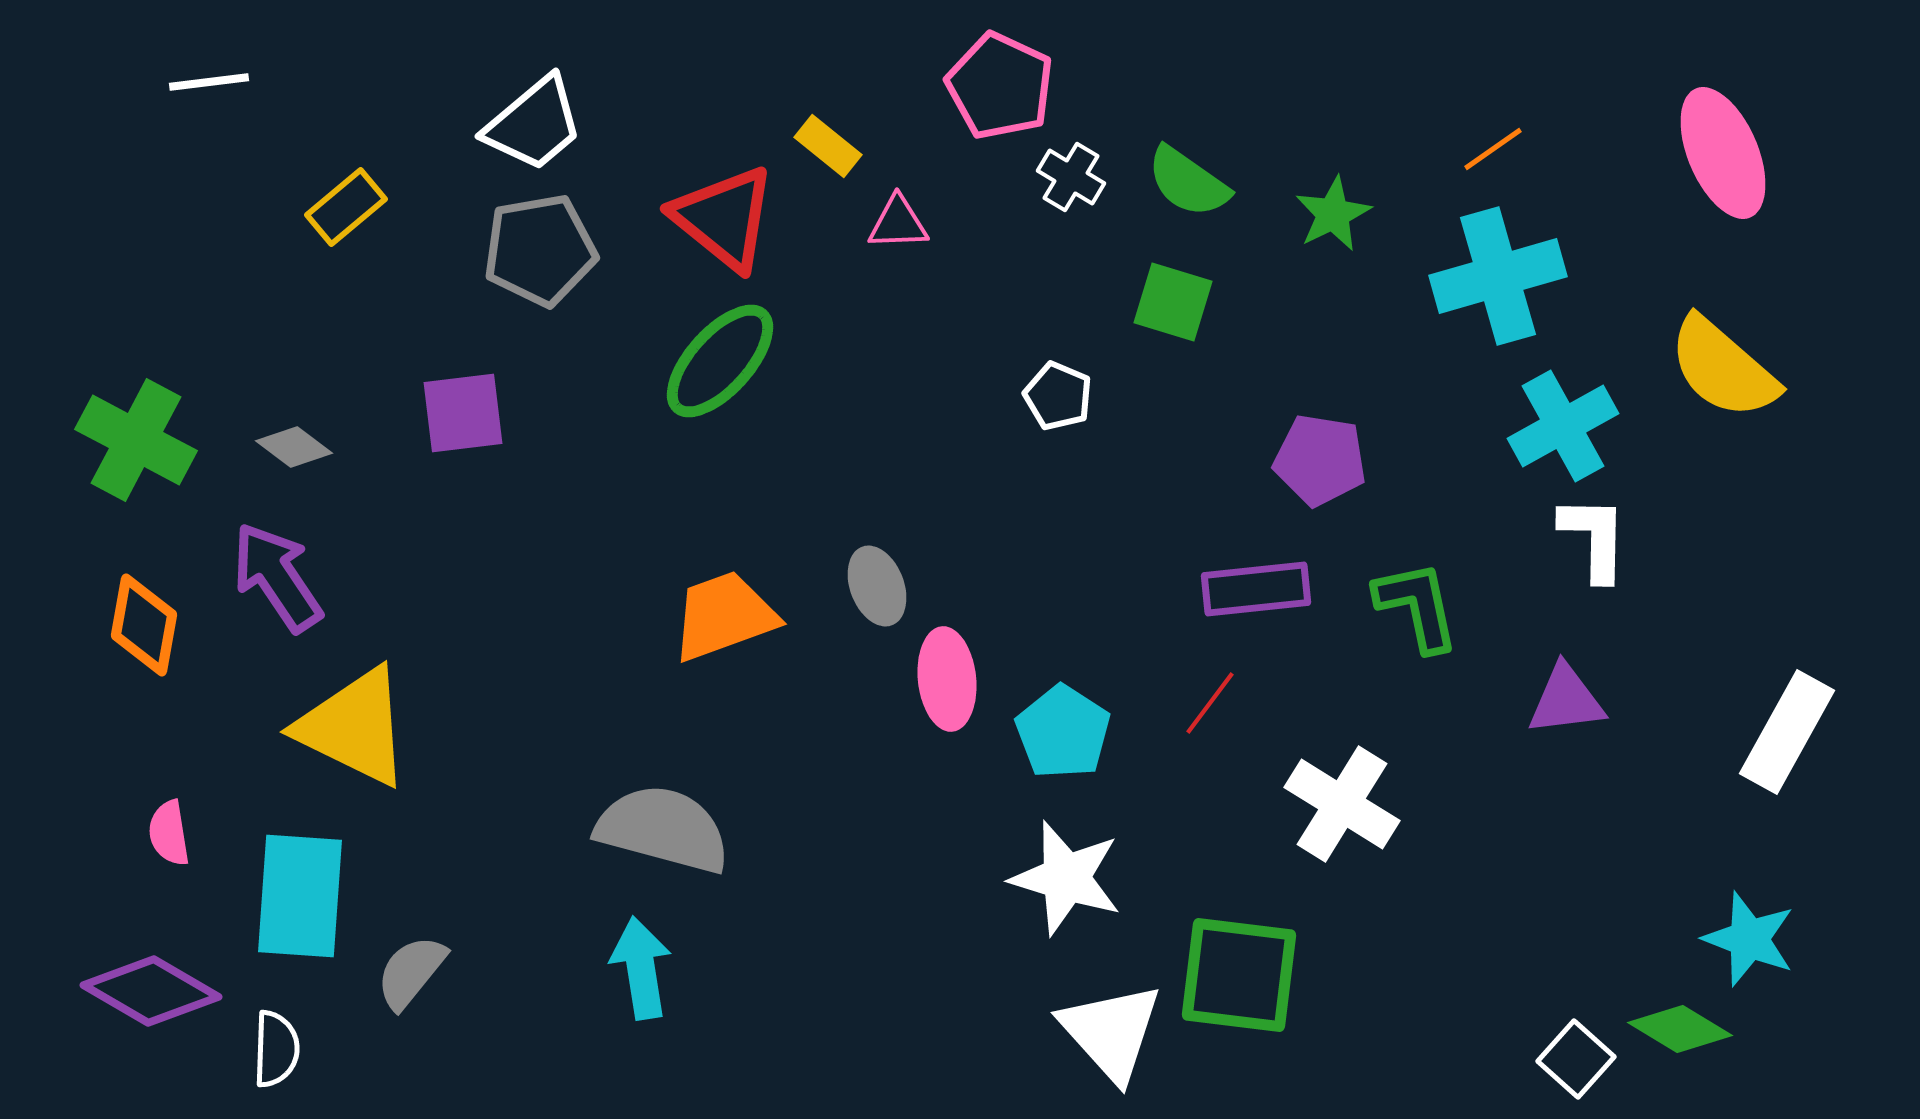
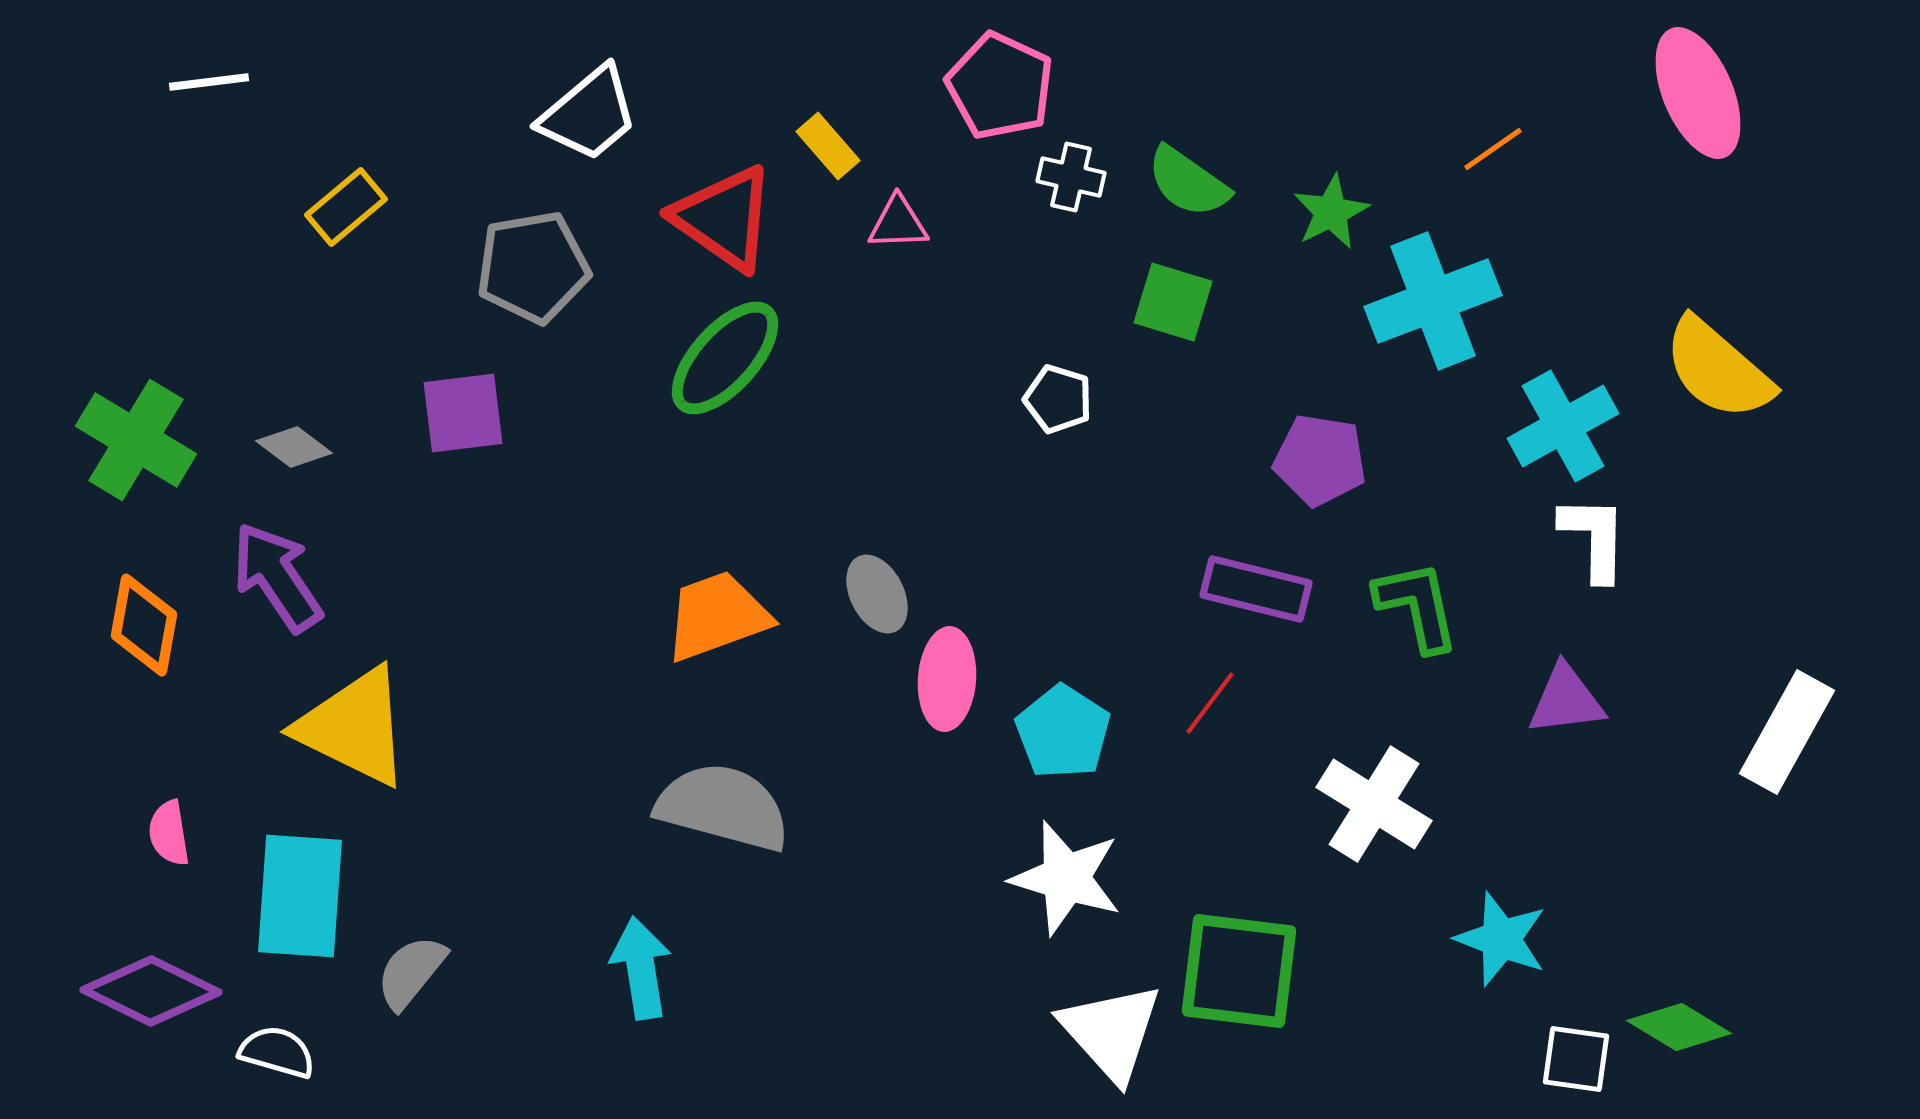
white trapezoid at (534, 124): moved 55 px right, 10 px up
yellow rectangle at (828, 146): rotated 10 degrees clockwise
pink ellipse at (1723, 153): moved 25 px left, 60 px up
white cross at (1071, 177): rotated 18 degrees counterclockwise
green star at (1333, 214): moved 2 px left, 2 px up
red triangle at (724, 218): rotated 4 degrees counterclockwise
gray pentagon at (540, 250): moved 7 px left, 17 px down
cyan cross at (1498, 276): moved 65 px left, 25 px down; rotated 5 degrees counterclockwise
green ellipse at (720, 361): moved 5 px right, 3 px up
yellow semicircle at (1723, 368): moved 5 px left, 1 px down
white pentagon at (1058, 396): moved 3 px down; rotated 6 degrees counterclockwise
green cross at (136, 440): rotated 3 degrees clockwise
gray ellipse at (877, 586): moved 8 px down; rotated 6 degrees counterclockwise
purple rectangle at (1256, 589): rotated 20 degrees clockwise
orange trapezoid at (724, 616): moved 7 px left
pink ellipse at (947, 679): rotated 10 degrees clockwise
white cross at (1342, 804): moved 32 px right
gray semicircle at (663, 829): moved 60 px right, 22 px up
cyan star at (1749, 939): moved 248 px left
green square at (1239, 975): moved 4 px up
purple diamond at (151, 991): rotated 4 degrees counterclockwise
green diamond at (1680, 1029): moved 1 px left, 2 px up
white semicircle at (276, 1049): moved 1 px right, 3 px down; rotated 76 degrees counterclockwise
white square at (1576, 1059): rotated 34 degrees counterclockwise
